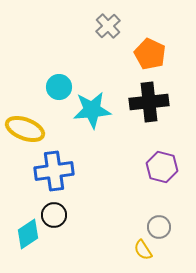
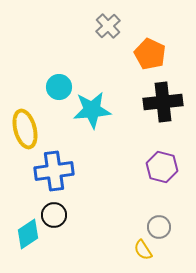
black cross: moved 14 px right
yellow ellipse: rotated 54 degrees clockwise
